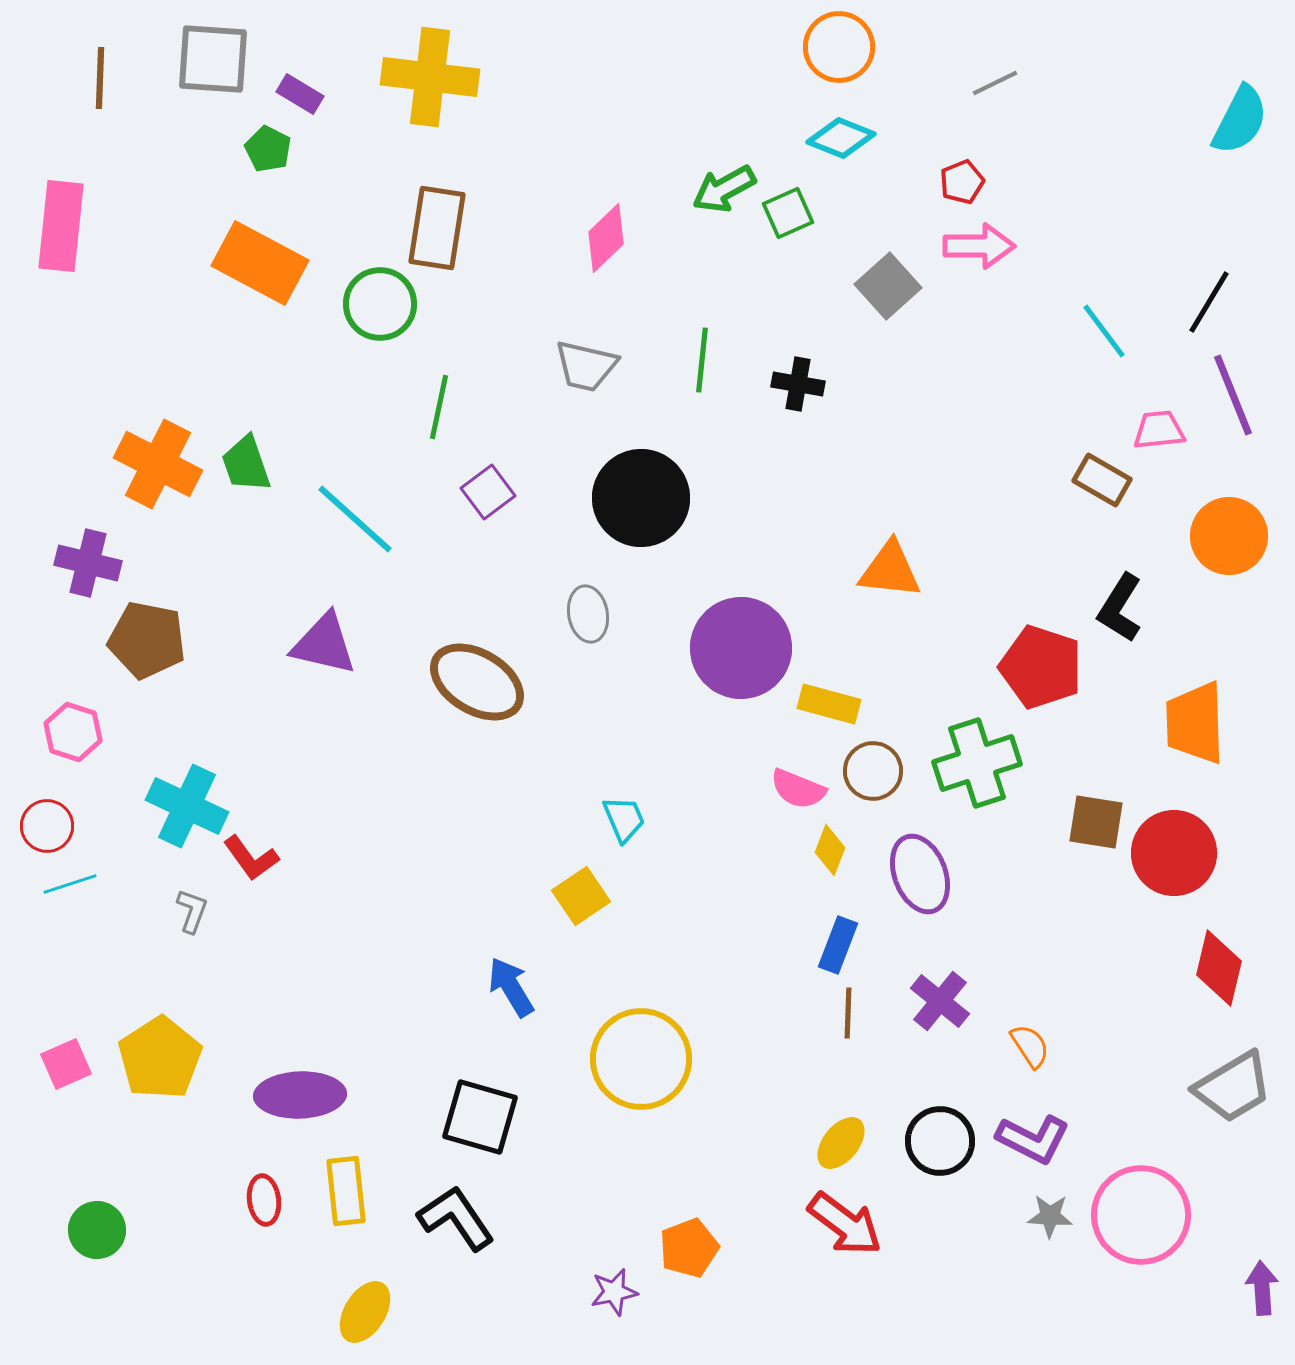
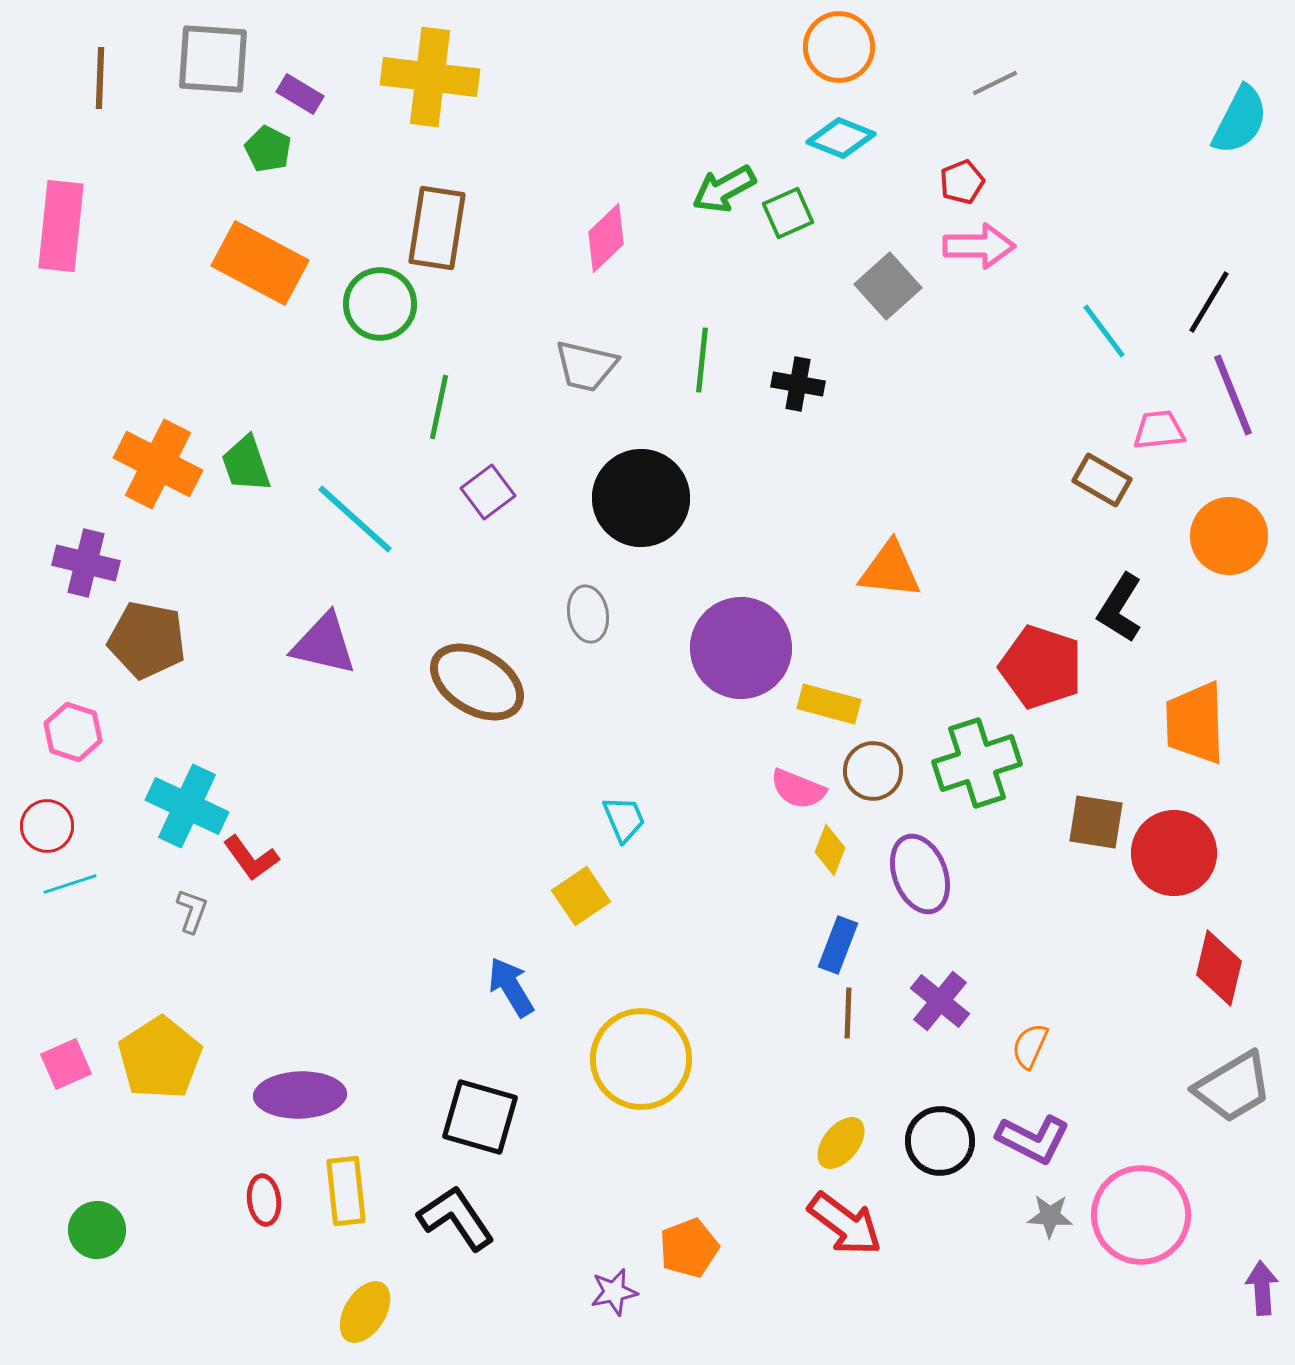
purple cross at (88, 563): moved 2 px left
orange semicircle at (1030, 1046): rotated 123 degrees counterclockwise
